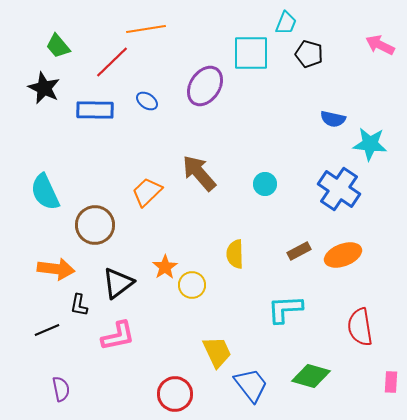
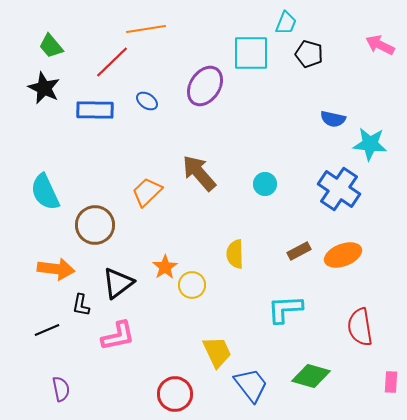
green trapezoid: moved 7 px left
black L-shape: moved 2 px right
